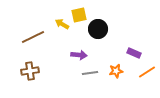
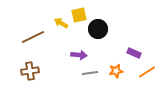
yellow arrow: moved 1 px left, 1 px up
